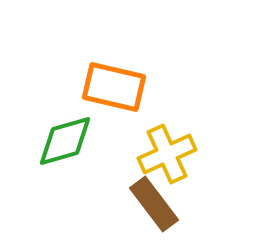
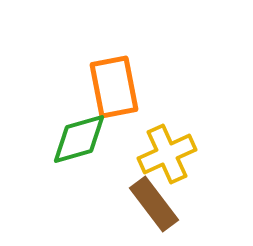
orange rectangle: rotated 66 degrees clockwise
green diamond: moved 14 px right, 2 px up
